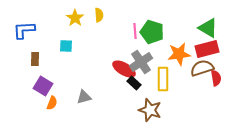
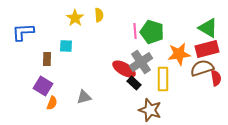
blue L-shape: moved 1 px left, 2 px down
brown rectangle: moved 12 px right
